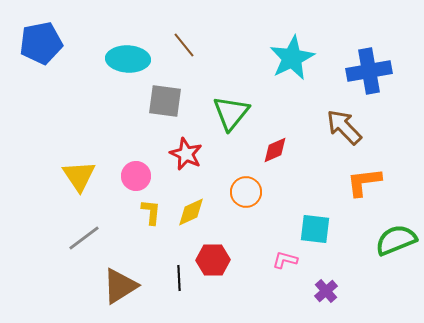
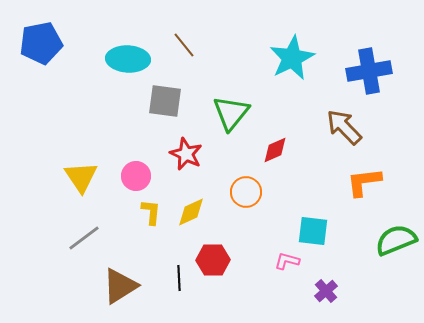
yellow triangle: moved 2 px right, 1 px down
cyan square: moved 2 px left, 2 px down
pink L-shape: moved 2 px right, 1 px down
